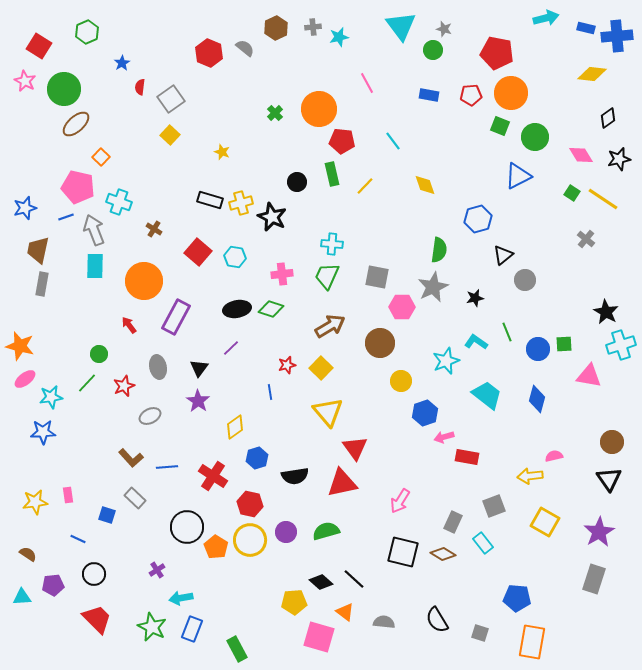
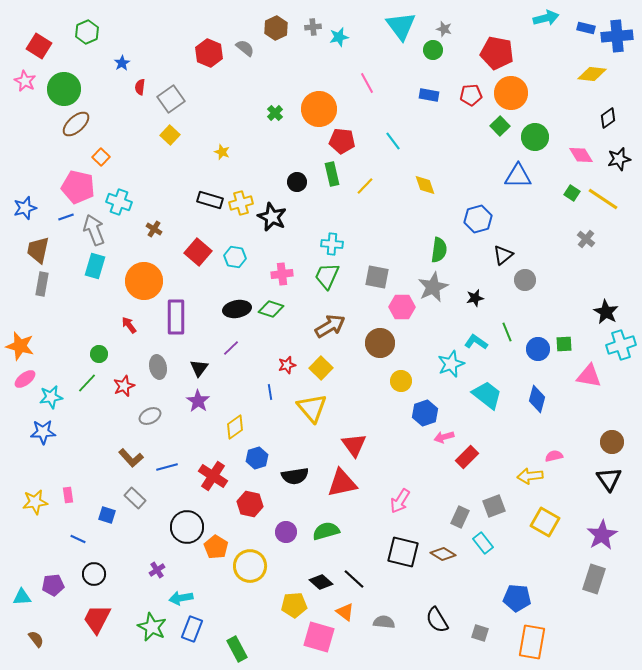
green square at (500, 126): rotated 24 degrees clockwise
blue triangle at (518, 176): rotated 28 degrees clockwise
cyan rectangle at (95, 266): rotated 15 degrees clockwise
purple rectangle at (176, 317): rotated 28 degrees counterclockwise
cyan star at (446, 361): moved 5 px right, 3 px down
yellow triangle at (328, 412): moved 16 px left, 4 px up
red triangle at (355, 448): moved 1 px left, 3 px up
red rectangle at (467, 457): rotated 55 degrees counterclockwise
blue line at (167, 467): rotated 10 degrees counterclockwise
gray rectangle at (453, 522): moved 7 px right, 5 px up
purple star at (599, 532): moved 3 px right, 3 px down
yellow circle at (250, 540): moved 26 px down
brown semicircle at (28, 554): moved 8 px right, 85 px down; rotated 18 degrees clockwise
yellow pentagon at (294, 602): moved 3 px down
red trapezoid at (97, 619): rotated 108 degrees counterclockwise
